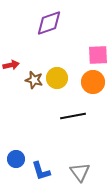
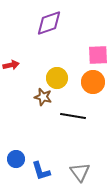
brown star: moved 9 px right, 17 px down
black line: rotated 20 degrees clockwise
